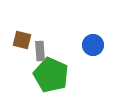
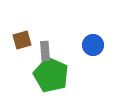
brown square: rotated 30 degrees counterclockwise
gray rectangle: moved 5 px right
